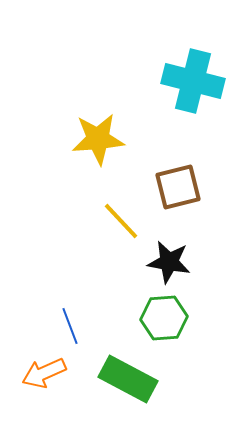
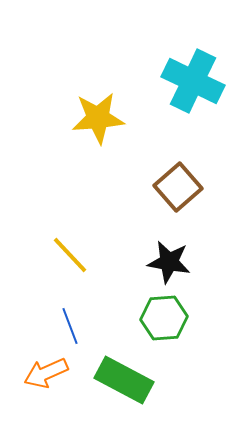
cyan cross: rotated 12 degrees clockwise
yellow star: moved 21 px up
brown square: rotated 27 degrees counterclockwise
yellow line: moved 51 px left, 34 px down
orange arrow: moved 2 px right
green rectangle: moved 4 px left, 1 px down
